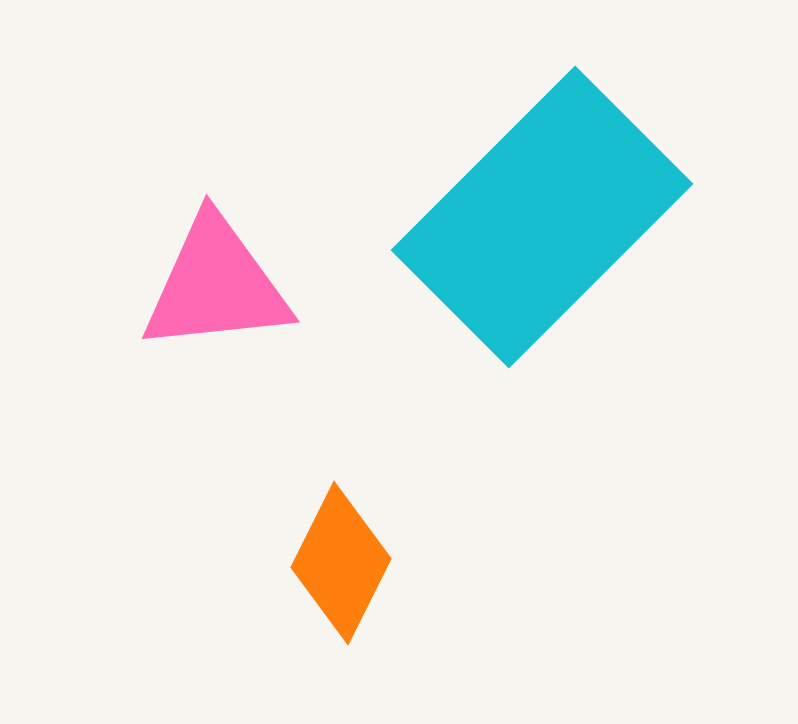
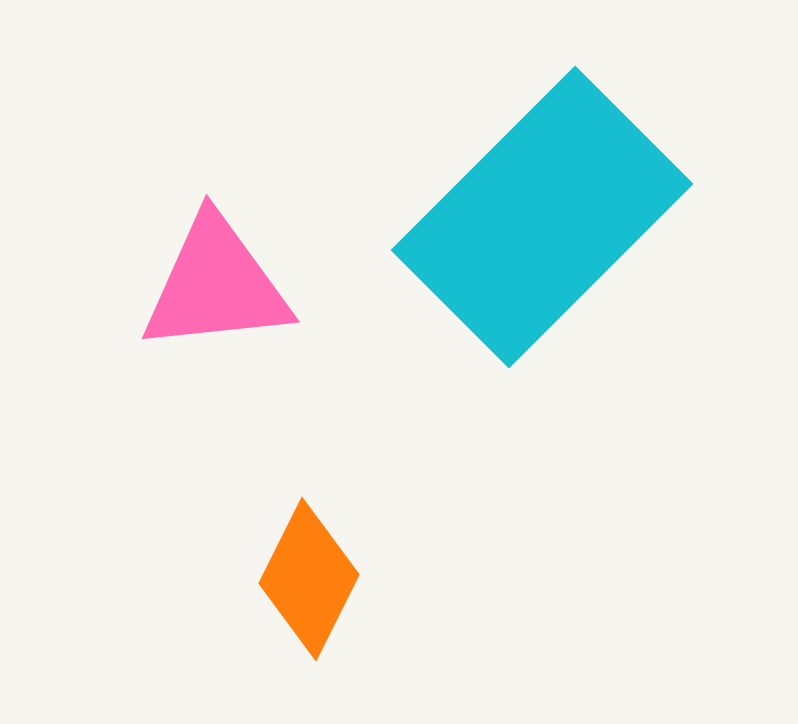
orange diamond: moved 32 px left, 16 px down
